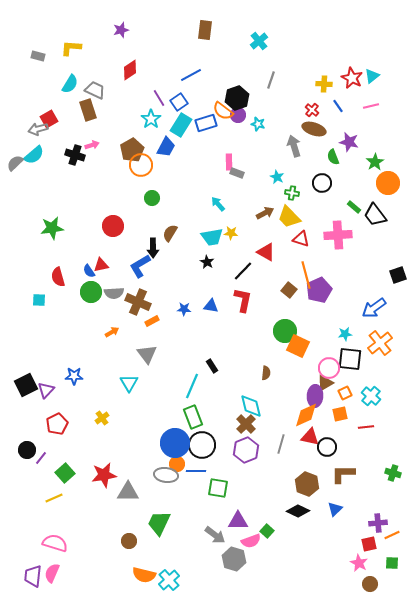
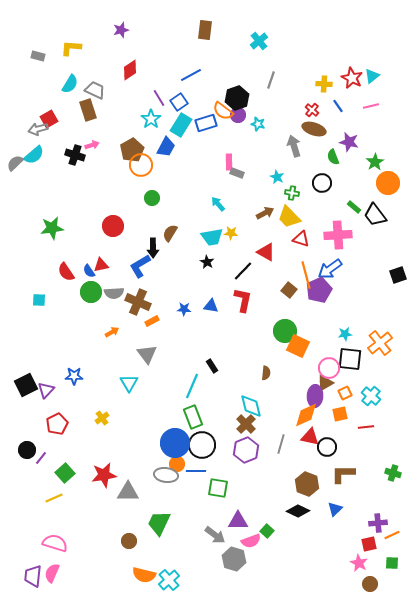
red semicircle at (58, 277): moved 8 px right, 5 px up; rotated 18 degrees counterclockwise
blue arrow at (374, 308): moved 44 px left, 39 px up
